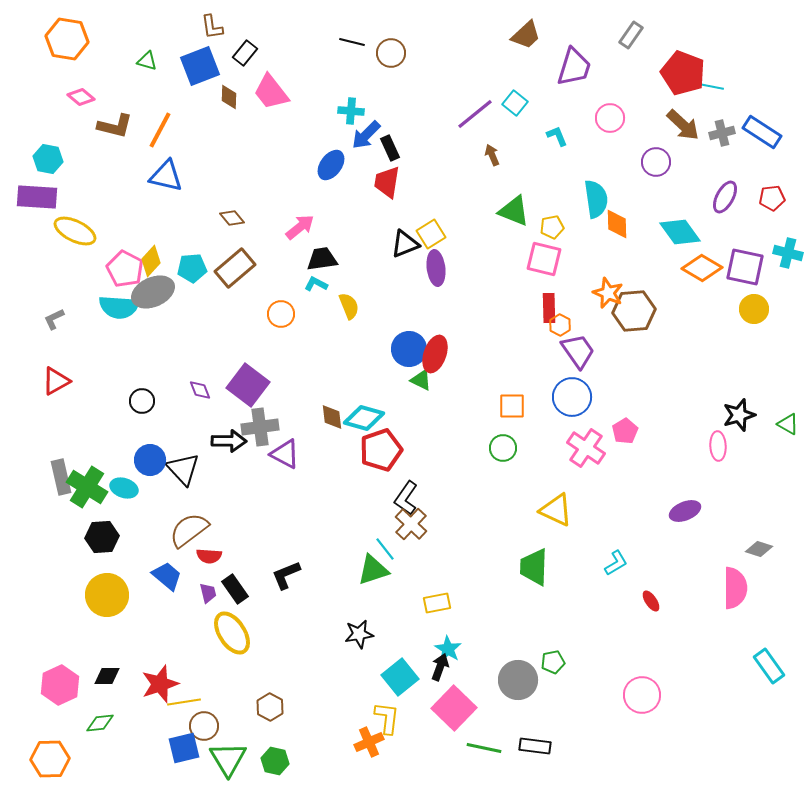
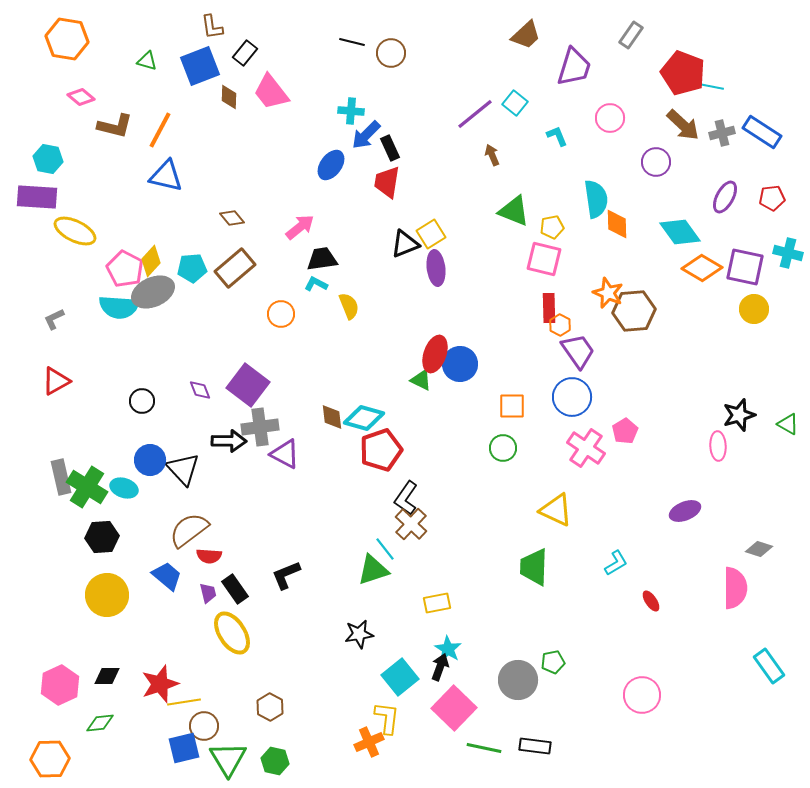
blue circle at (409, 349): moved 51 px right, 15 px down
